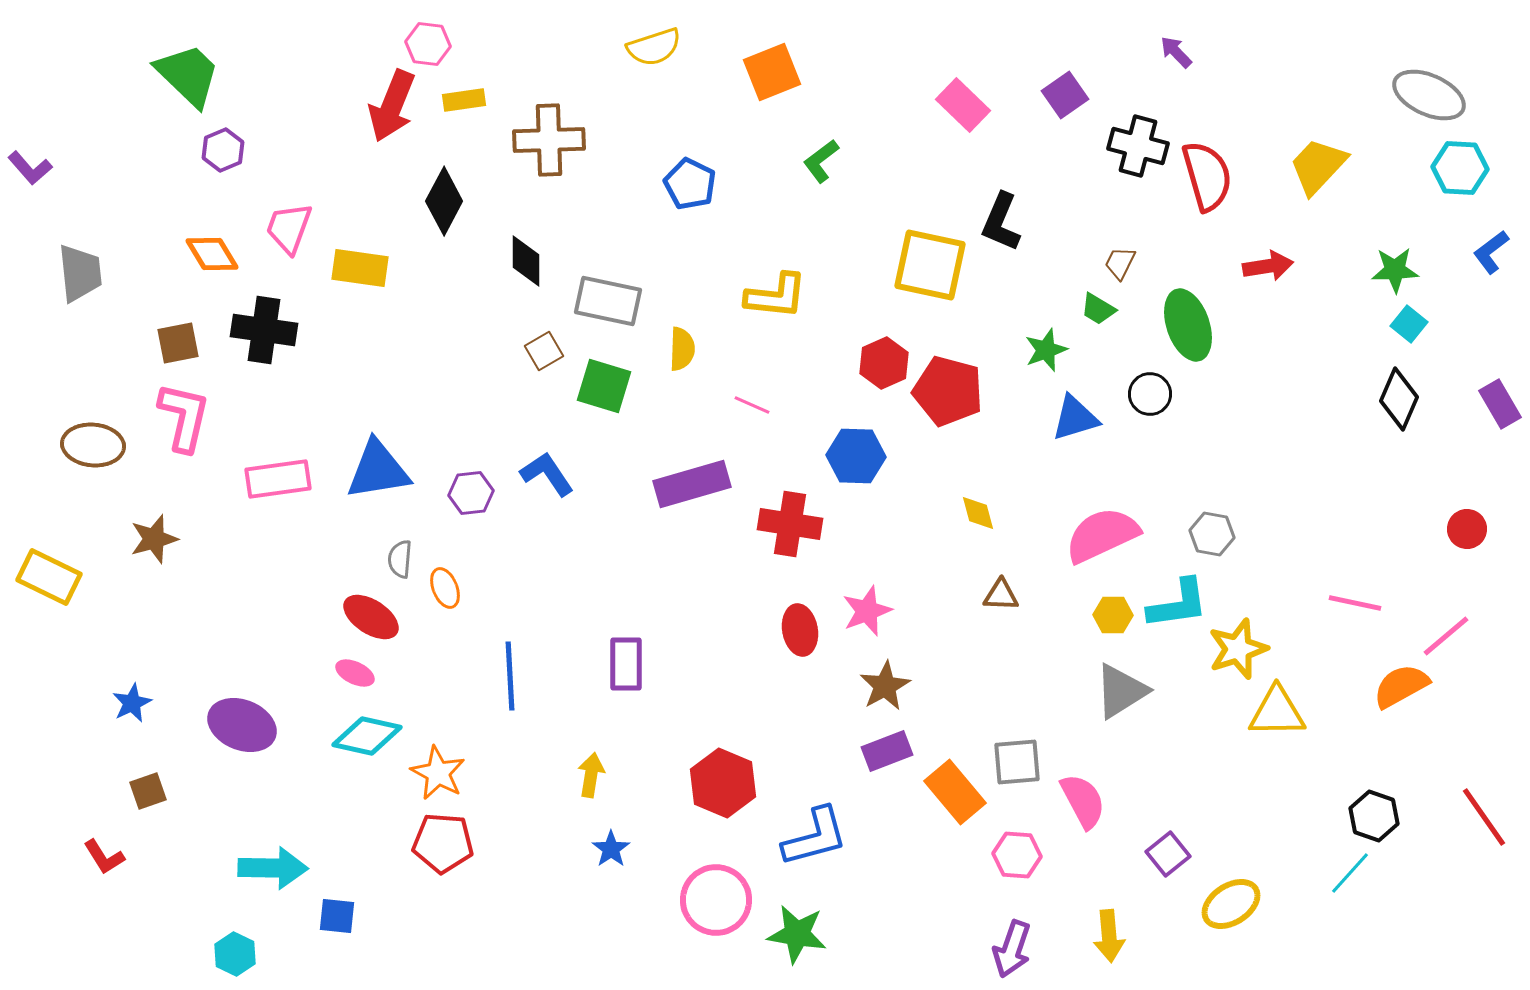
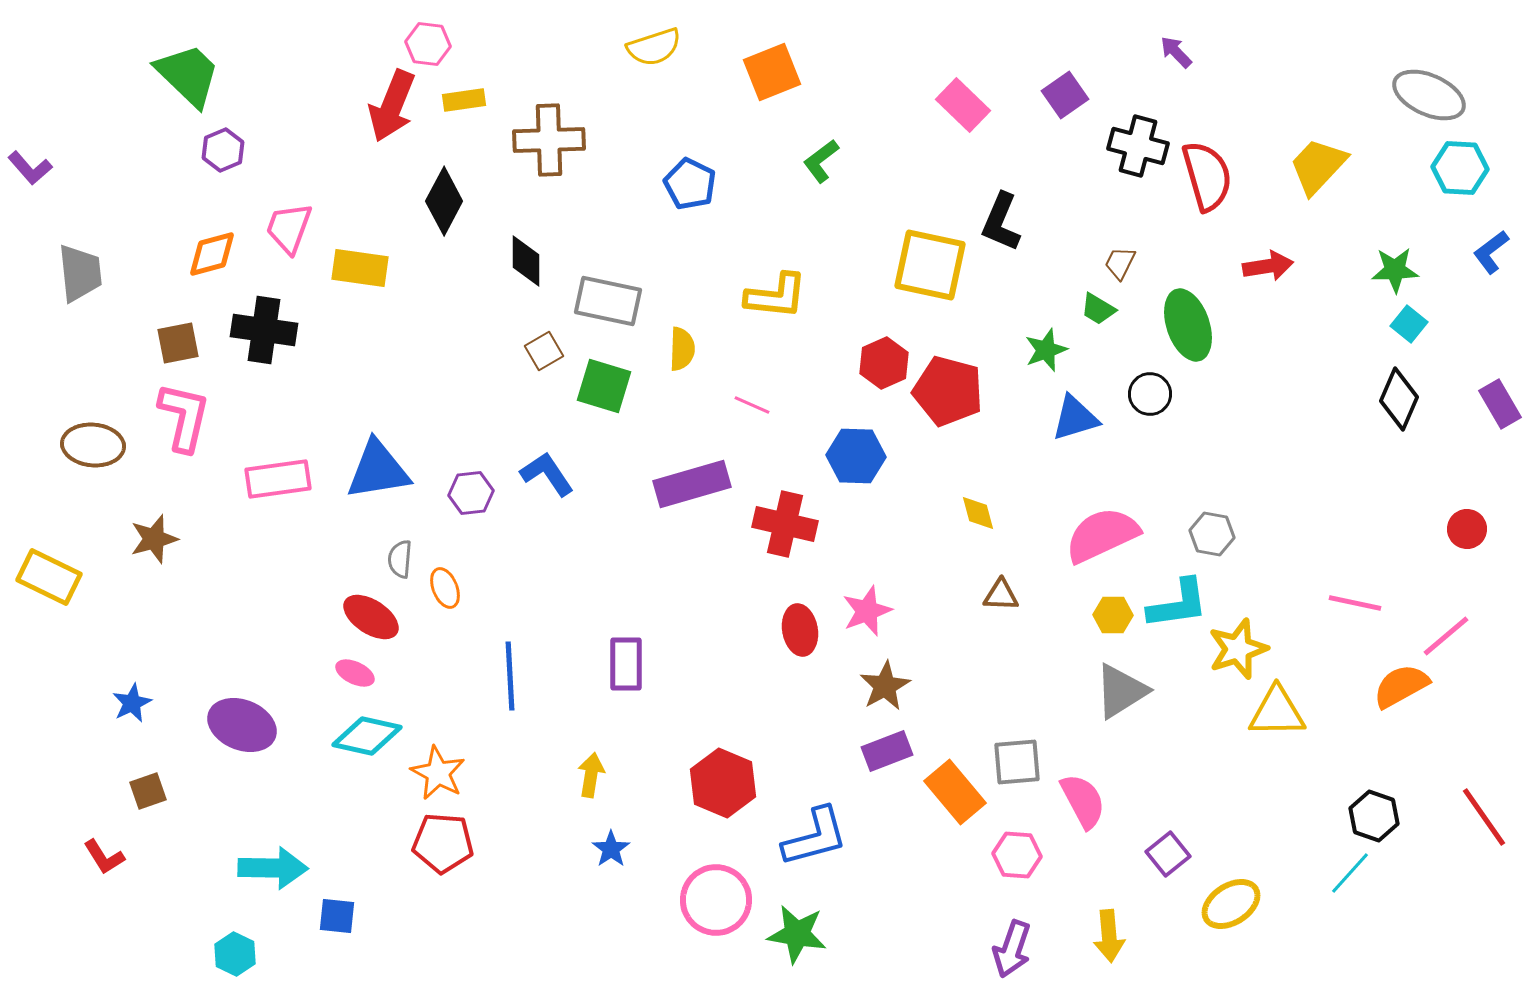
orange diamond at (212, 254): rotated 74 degrees counterclockwise
red cross at (790, 524): moved 5 px left; rotated 4 degrees clockwise
